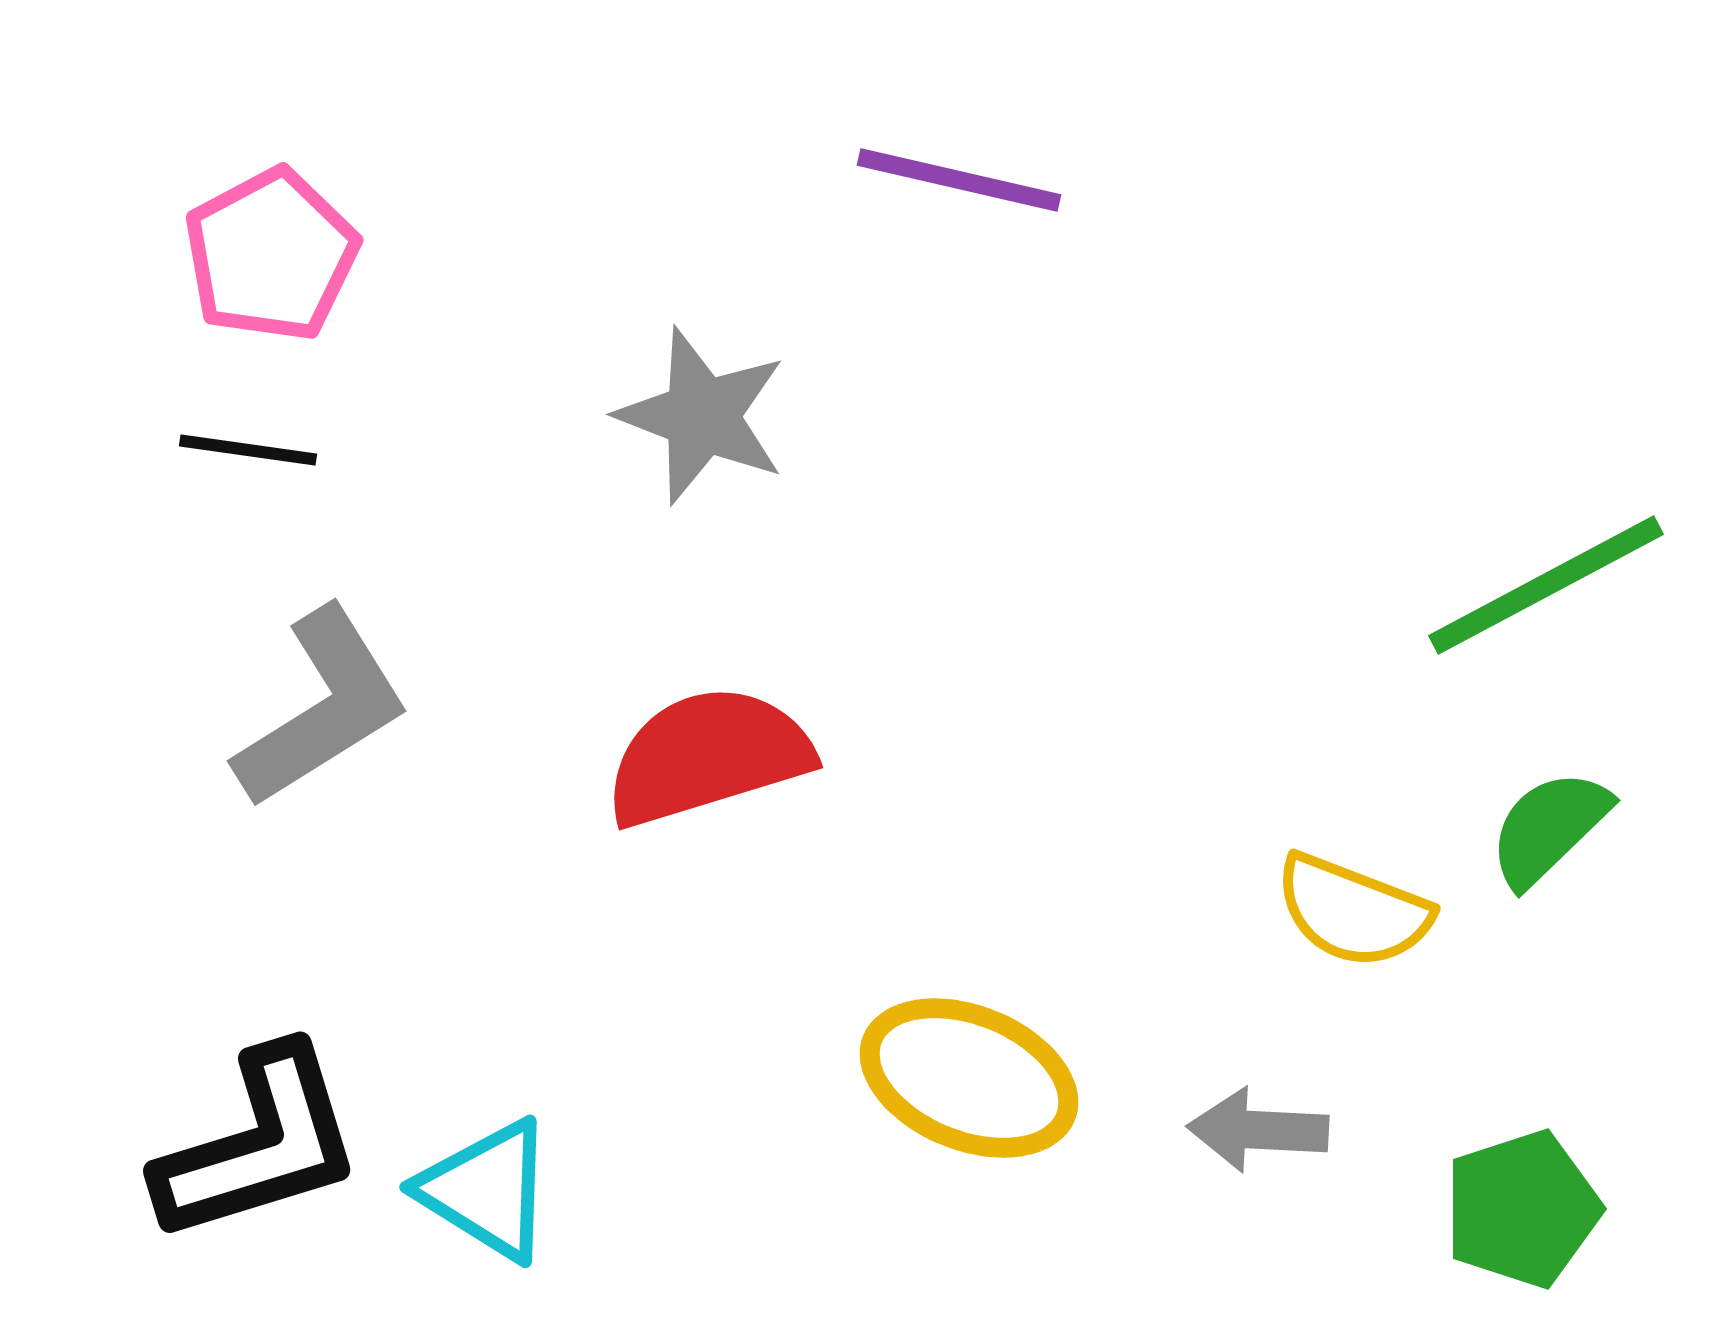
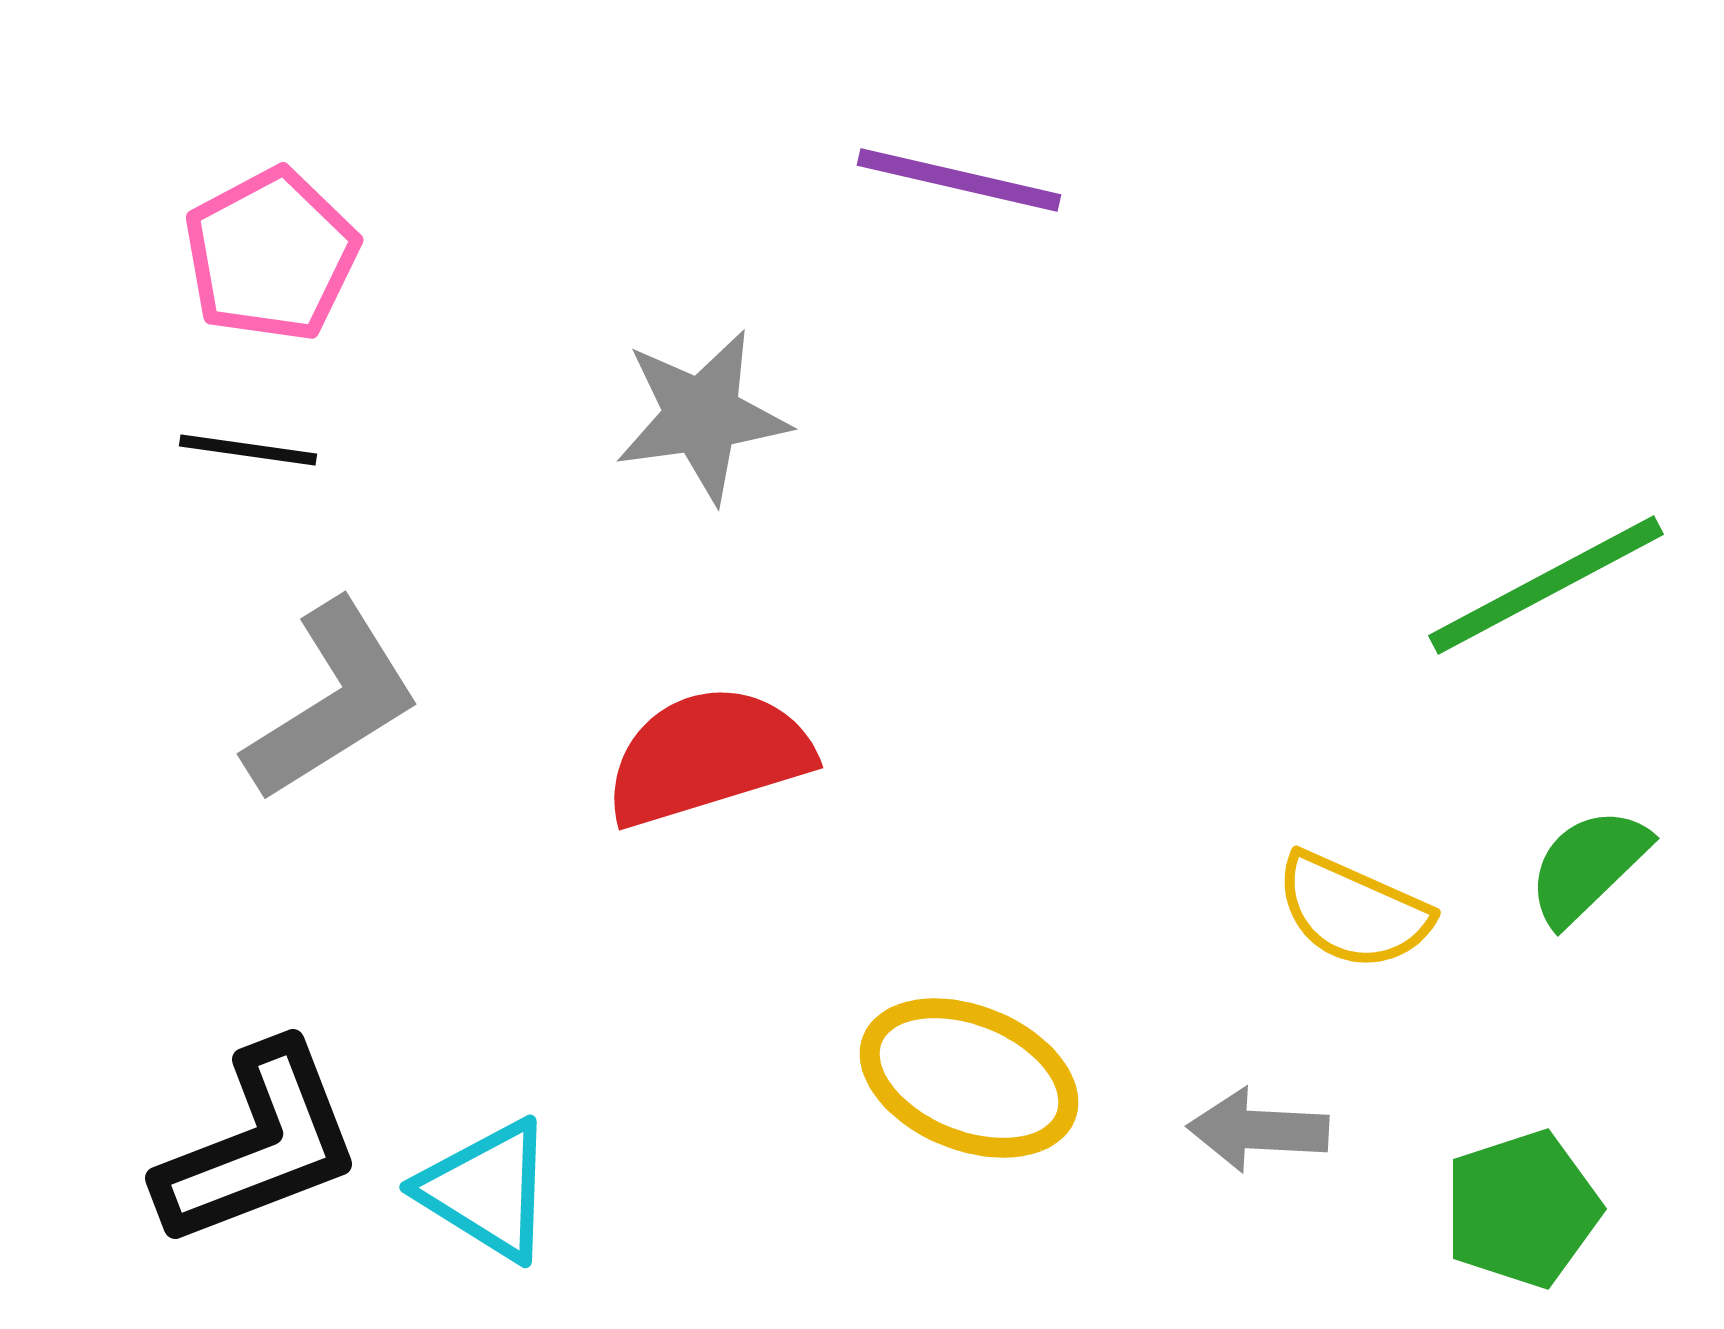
gray star: rotated 29 degrees counterclockwise
gray L-shape: moved 10 px right, 7 px up
green semicircle: moved 39 px right, 38 px down
yellow semicircle: rotated 3 degrees clockwise
black L-shape: rotated 4 degrees counterclockwise
